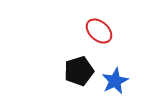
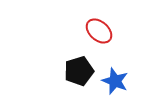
blue star: rotated 24 degrees counterclockwise
